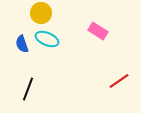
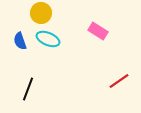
cyan ellipse: moved 1 px right
blue semicircle: moved 2 px left, 3 px up
